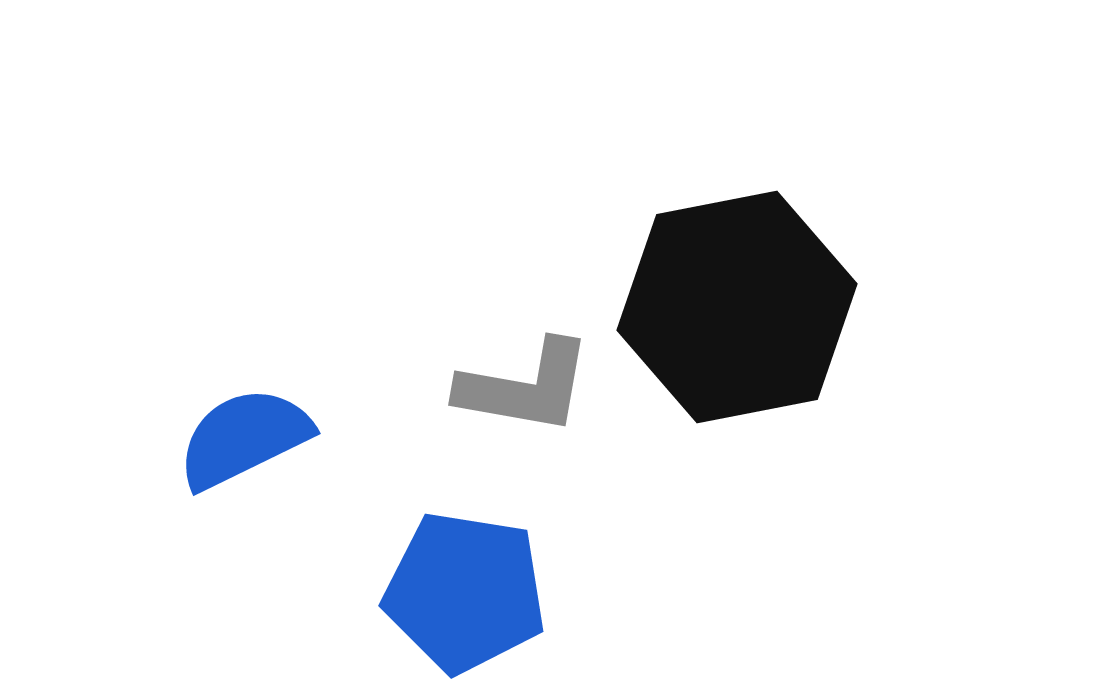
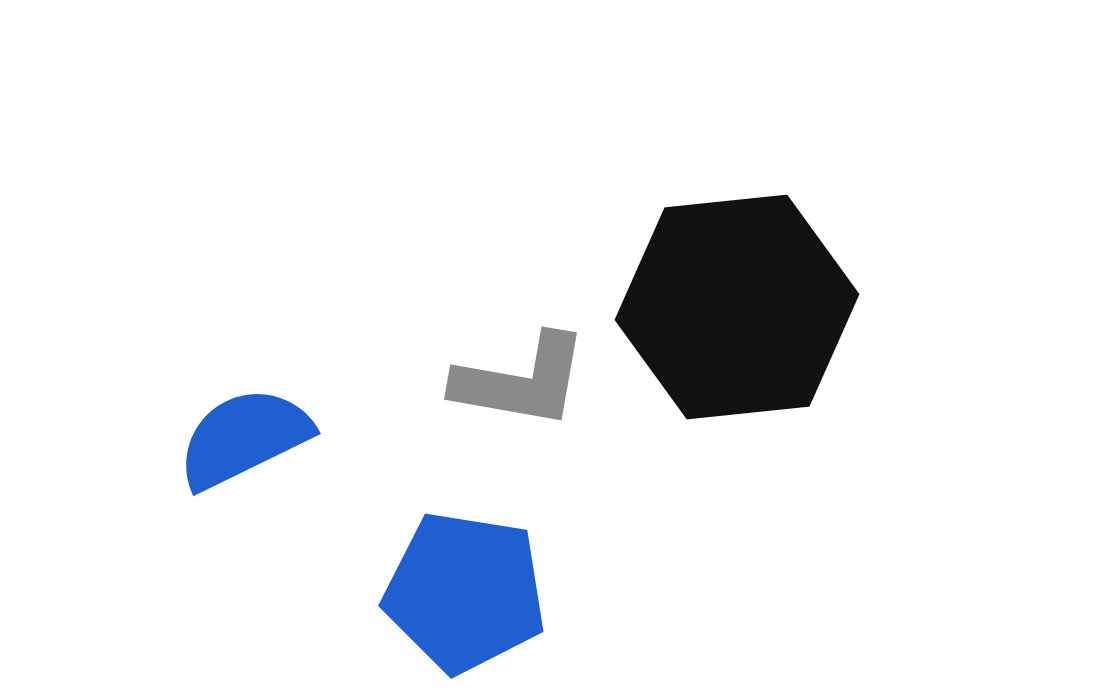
black hexagon: rotated 5 degrees clockwise
gray L-shape: moved 4 px left, 6 px up
